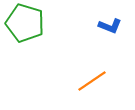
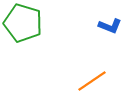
green pentagon: moved 2 px left
